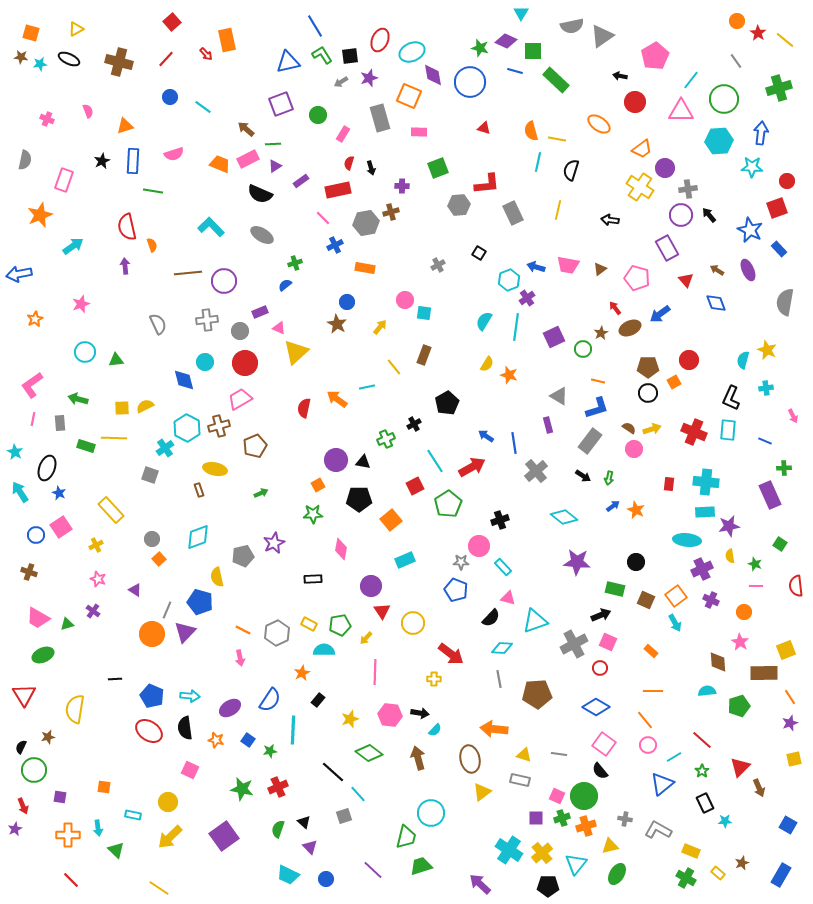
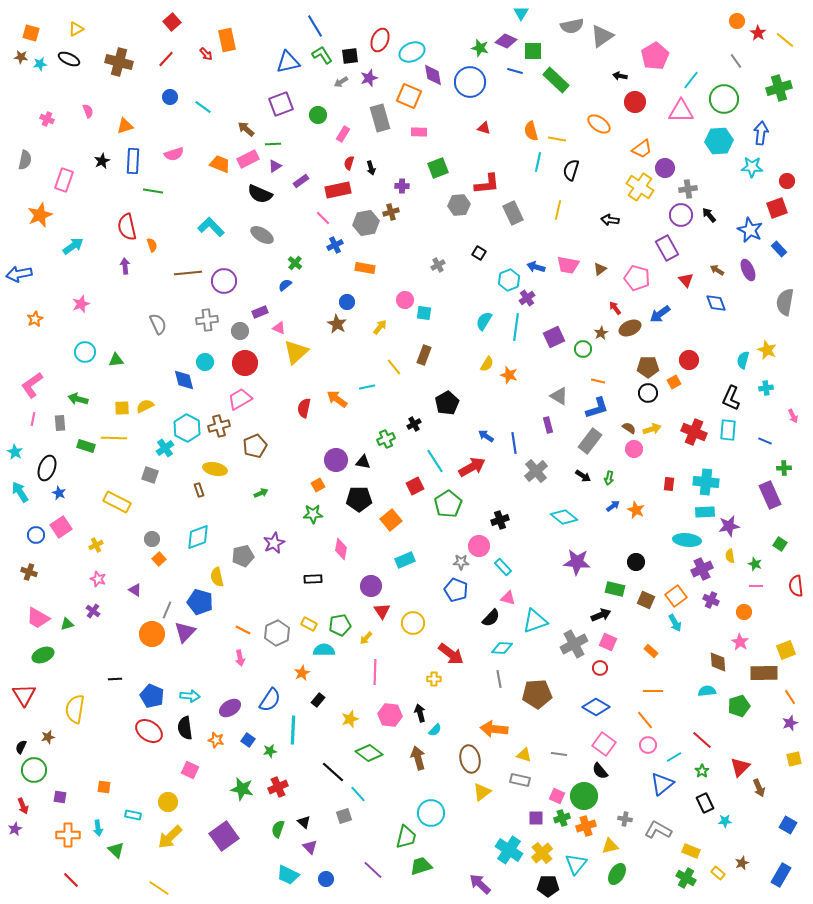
green cross at (295, 263): rotated 32 degrees counterclockwise
yellow rectangle at (111, 510): moved 6 px right, 8 px up; rotated 20 degrees counterclockwise
black arrow at (420, 713): rotated 114 degrees counterclockwise
